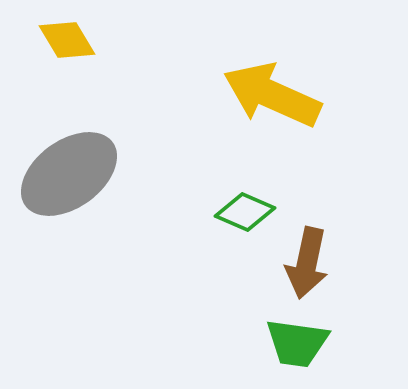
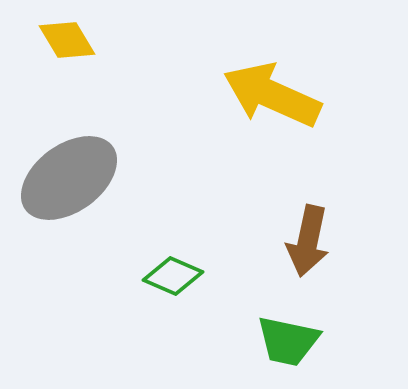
gray ellipse: moved 4 px down
green diamond: moved 72 px left, 64 px down
brown arrow: moved 1 px right, 22 px up
green trapezoid: moved 9 px left, 2 px up; rotated 4 degrees clockwise
